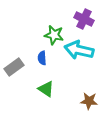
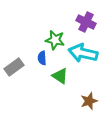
purple cross: moved 2 px right, 3 px down
green star: moved 1 px right, 5 px down
cyan arrow: moved 4 px right, 3 px down
green triangle: moved 14 px right, 13 px up
brown star: rotated 24 degrees counterclockwise
